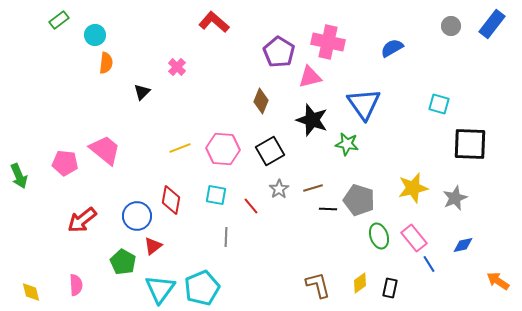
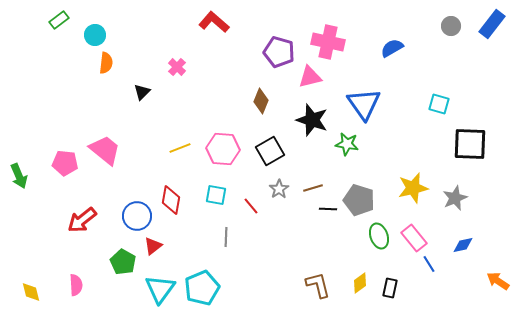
purple pentagon at (279, 52): rotated 16 degrees counterclockwise
